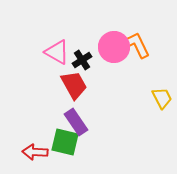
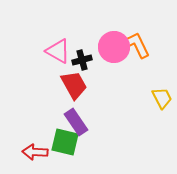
pink triangle: moved 1 px right, 1 px up
black cross: rotated 18 degrees clockwise
